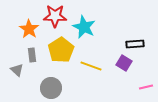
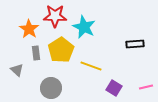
gray rectangle: moved 4 px right, 2 px up
purple square: moved 10 px left, 25 px down
